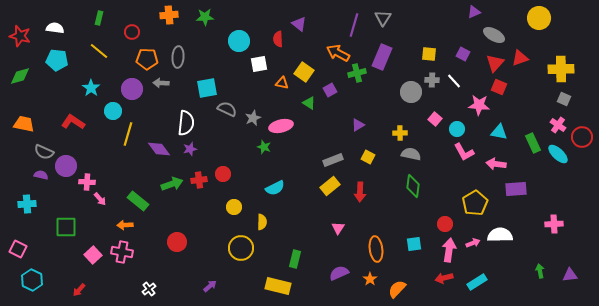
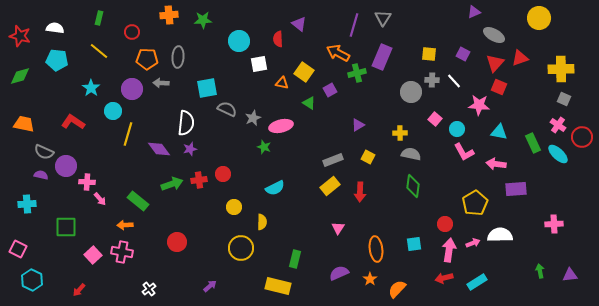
green star at (205, 17): moved 2 px left, 3 px down
